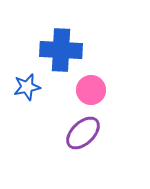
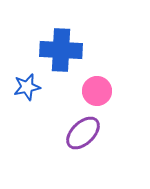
pink circle: moved 6 px right, 1 px down
